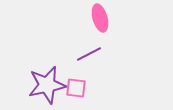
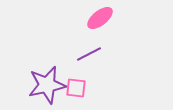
pink ellipse: rotated 68 degrees clockwise
